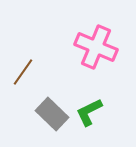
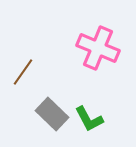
pink cross: moved 2 px right, 1 px down
green L-shape: moved 7 px down; rotated 92 degrees counterclockwise
